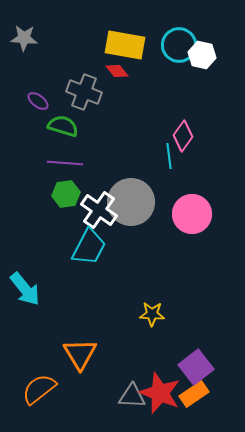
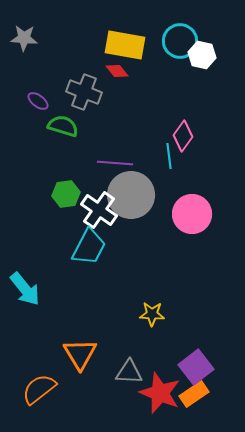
cyan circle: moved 1 px right, 4 px up
purple line: moved 50 px right
gray circle: moved 7 px up
gray triangle: moved 3 px left, 24 px up
